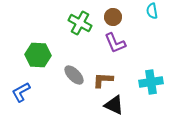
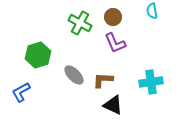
green hexagon: rotated 20 degrees counterclockwise
black triangle: moved 1 px left
